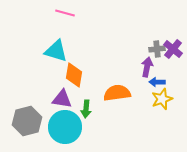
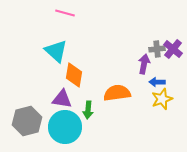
cyan triangle: rotated 25 degrees clockwise
purple arrow: moved 3 px left, 3 px up
green arrow: moved 2 px right, 1 px down
